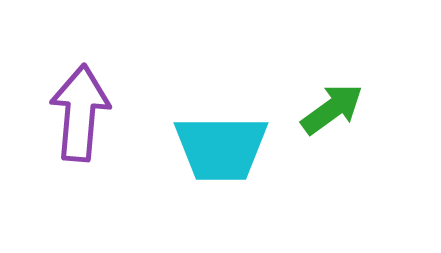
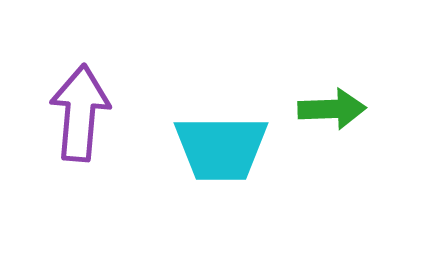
green arrow: rotated 34 degrees clockwise
